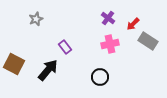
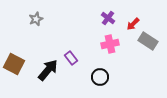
purple rectangle: moved 6 px right, 11 px down
